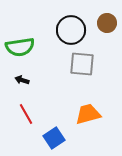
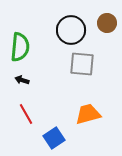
green semicircle: rotated 76 degrees counterclockwise
